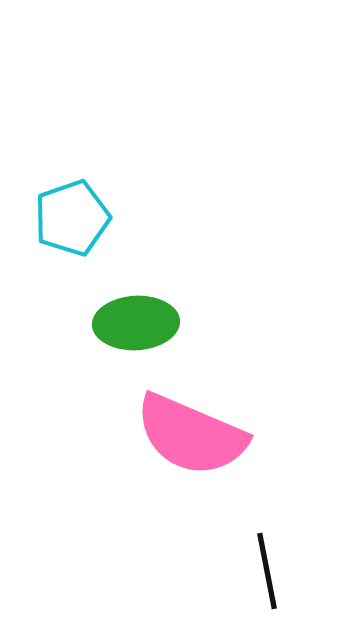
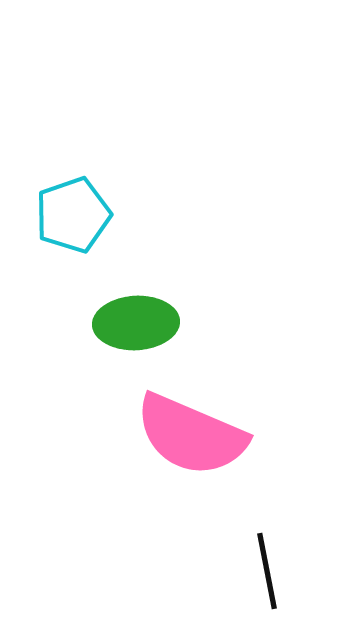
cyan pentagon: moved 1 px right, 3 px up
